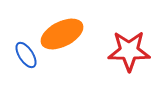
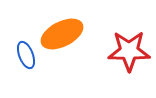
blue ellipse: rotated 12 degrees clockwise
